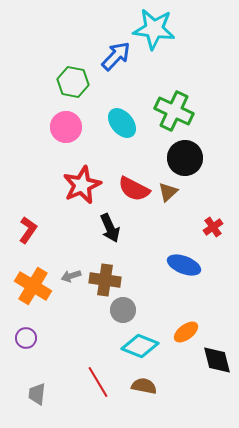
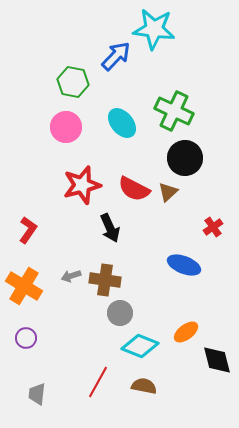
red star: rotated 9 degrees clockwise
orange cross: moved 9 px left
gray circle: moved 3 px left, 3 px down
red line: rotated 60 degrees clockwise
